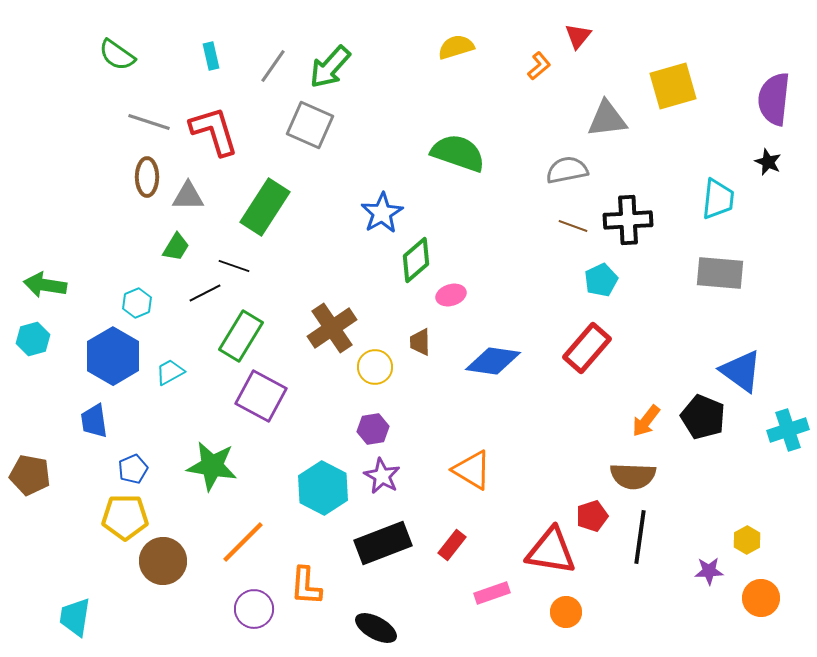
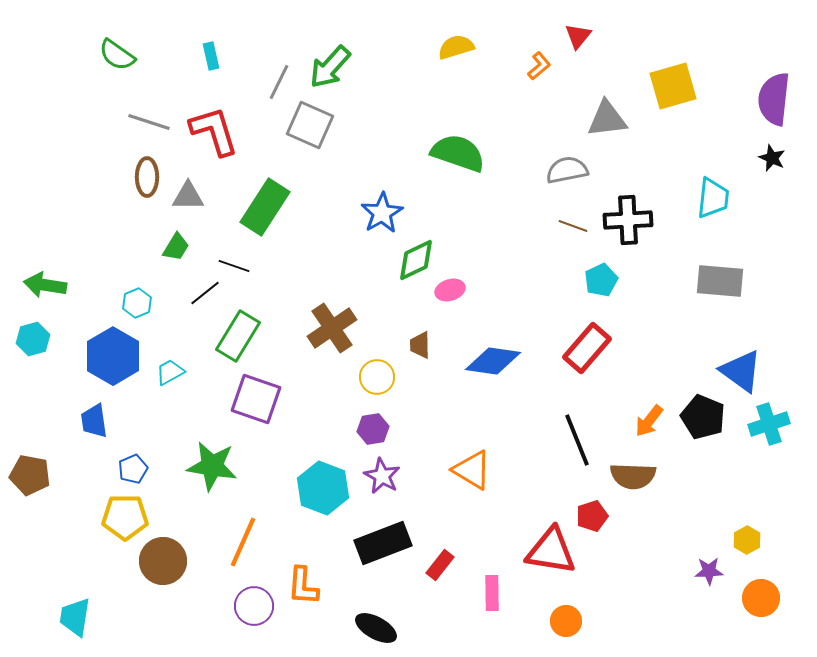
gray line at (273, 66): moved 6 px right, 16 px down; rotated 9 degrees counterclockwise
black star at (768, 162): moved 4 px right, 4 px up
cyan trapezoid at (718, 199): moved 5 px left, 1 px up
green diamond at (416, 260): rotated 15 degrees clockwise
gray rectangle at (720, 273): moved 8 px down
black line at (205, 293): rotated 12 degrees counterclockwise
pink ellipse at (451, 295): moved 1 px left, 5 px up
green rectangle at (241, 336): moved 3 px left
brown trapezoid at (420, 342): moved 3 px down
yellow circle at (375, 367): moved 2 px right, 10 px down
purple square at (261, 396): moved 5 px left, 3 px down; rotated 9 degrees counterclockwise
orange arrow at (646, 421): moved 3 px right
cyan cross at (788, 430): moved 19 px left, 6 px up
cyan hexagon at (323, 488): rotated 6 degrees counterclockwise
black line at (640, 537): moved 63 px left, 97 px up; rotated 30 degrees counterclockwise
orange line at (243, 542): rotated 21 degrees counterclockwise
red rectangle at (452, 545): moved 12 px left, 20 px down
orange L-shape at (306, 586): moved 3 px left
pink rectangle at (492, 593): rotated 72 degrees counterclockwise
purple circle at (254, 609): moved 3 px up
orange circle at (566, 612): moved 9 px down
